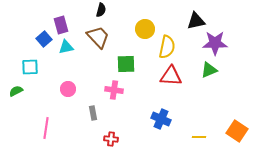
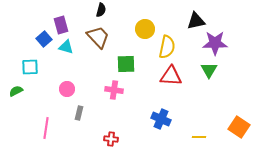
cyan triangle: rotated 28 degrees clockwise
green triangle: rotated 36 degrees counterclockwise
pink circle: moved 1 px left
gray rectangle: moved 14 px left; rotated 24 degrees clockwise
orange square: moved 2 px right, 4 px up
